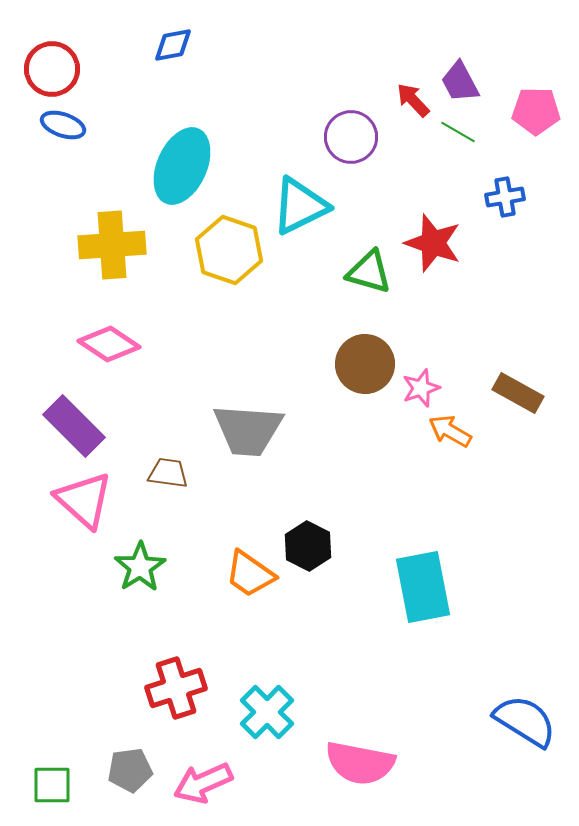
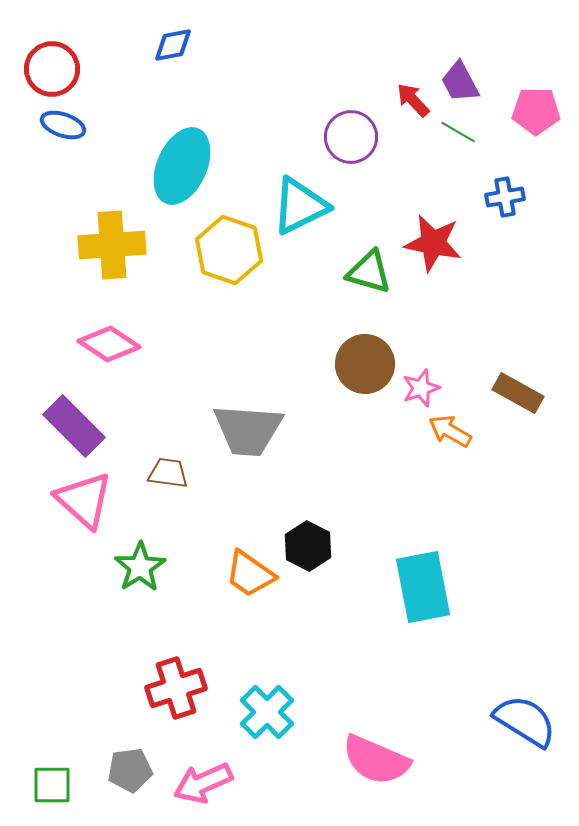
red star: rotated 8 degrees counterclockwise
pink semicircle: moved 16 px right, 3 px up; rotated 12 degrees clockwise
